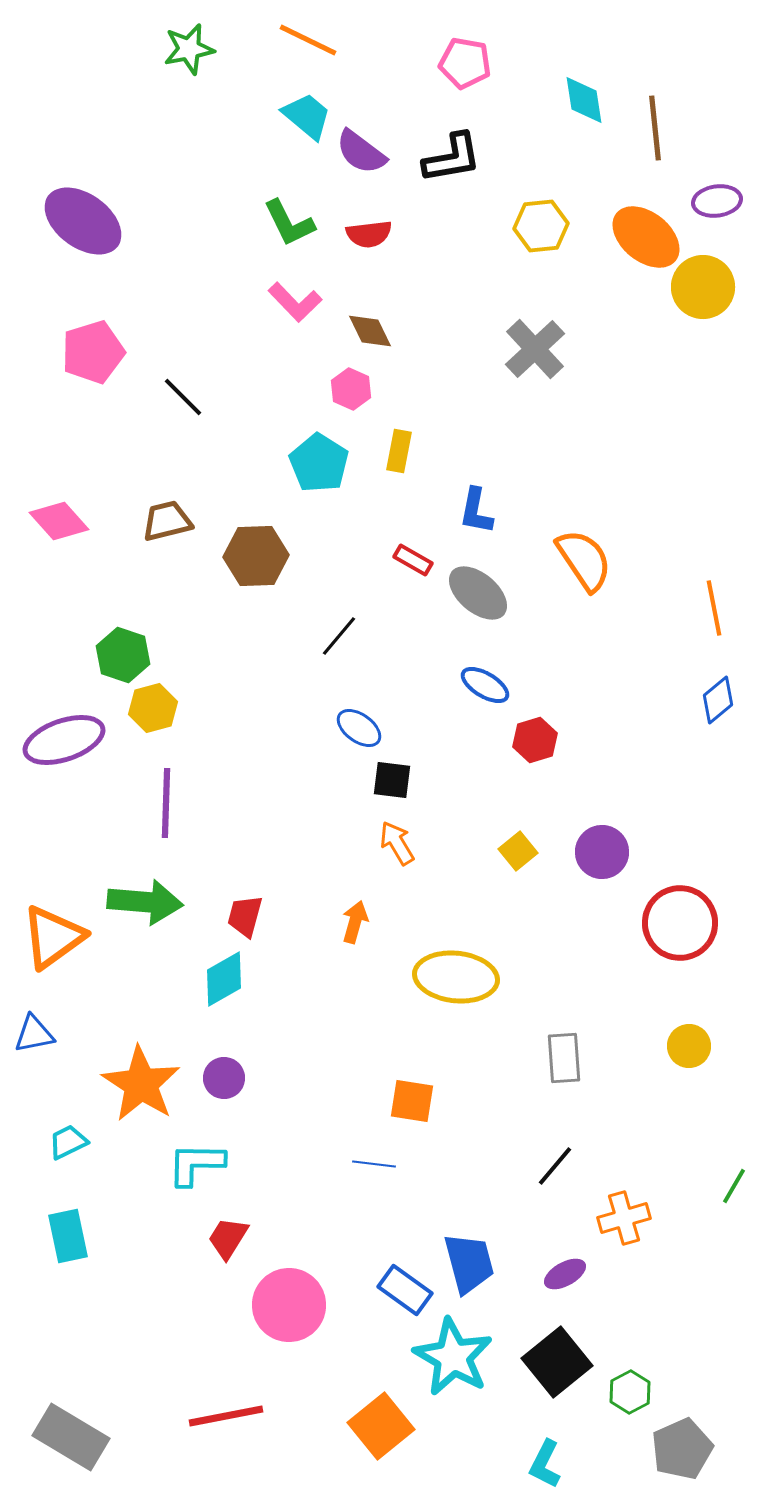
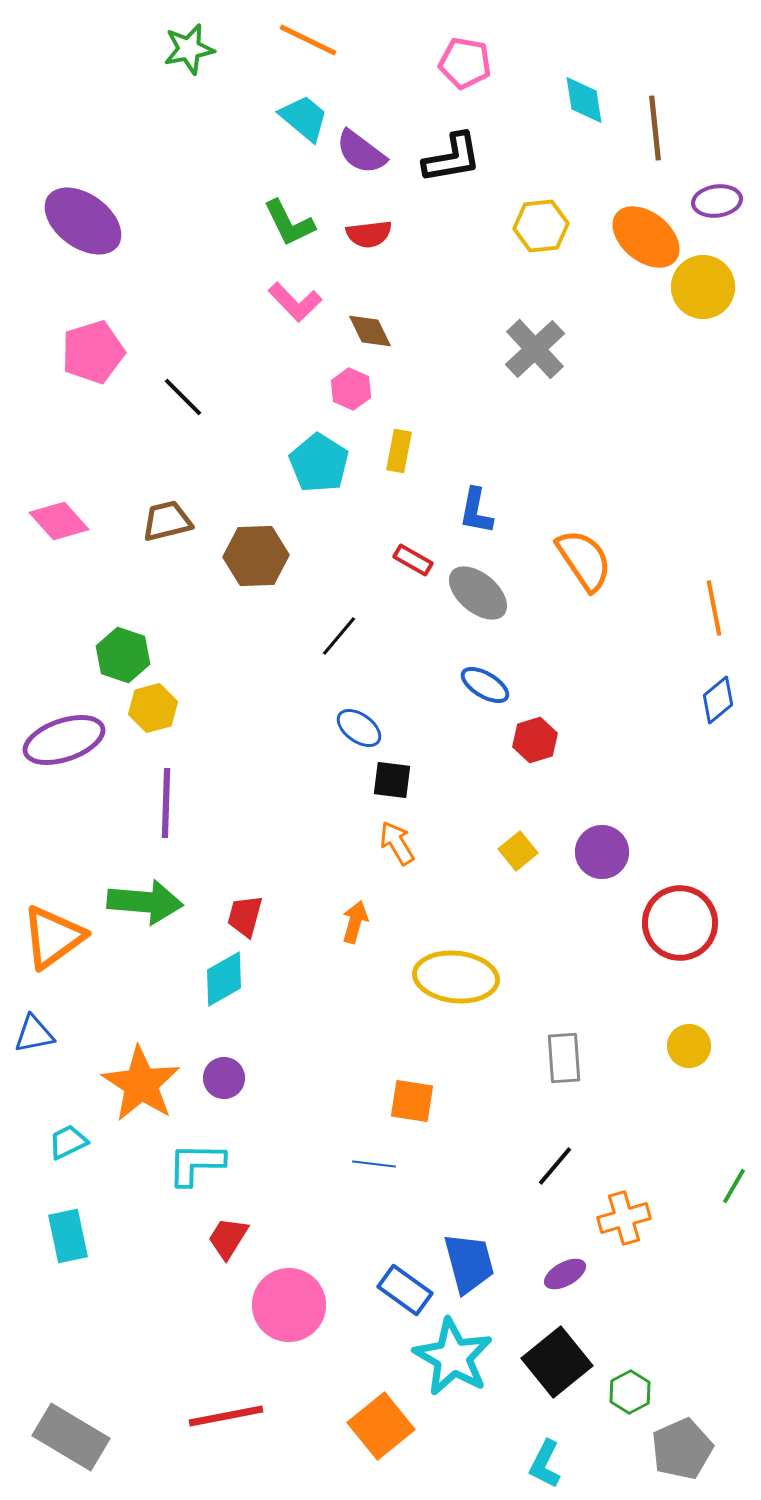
cyan trapezoid at (307, 116): moved 3 px left, 2 px down
